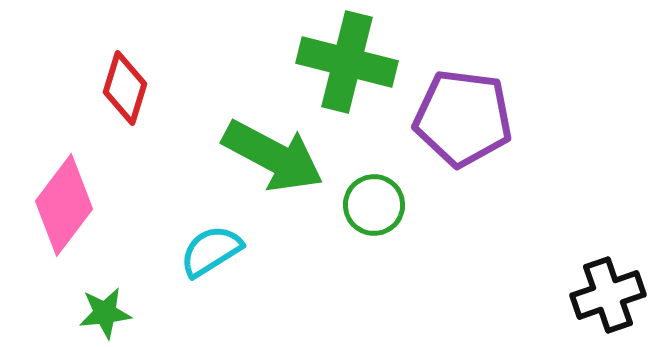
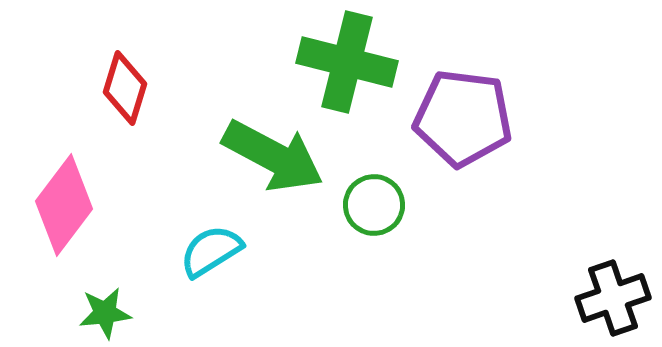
black cross: moved 5 px right, 3 px down
